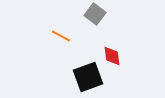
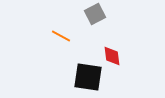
gray square: rotated 25 degrees clockwise
black square: rotated 28 degrees clockwise
